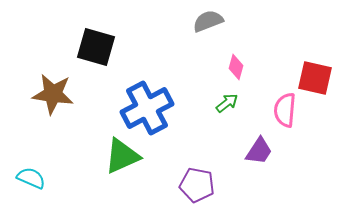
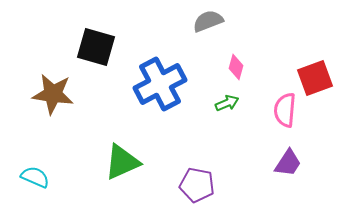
red square: rotated 33 degrees counterclockwise
green arrow: rotated 15 degrees clockwise
blue cross: moved 13 px right, 24 px up
purple trapezoid: moved 29 px right, 12 px down
green triangle: moved 6 px down
cyan semicircle: moved 4 px right, 1 px up
